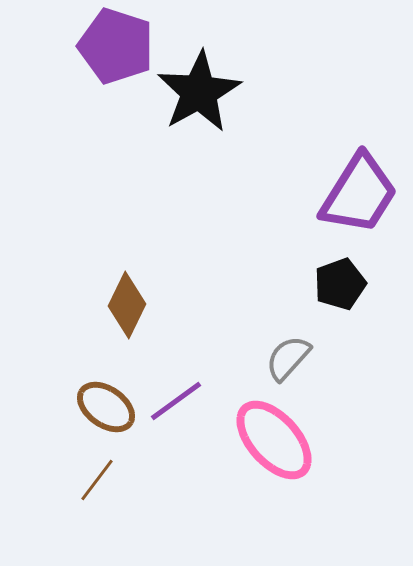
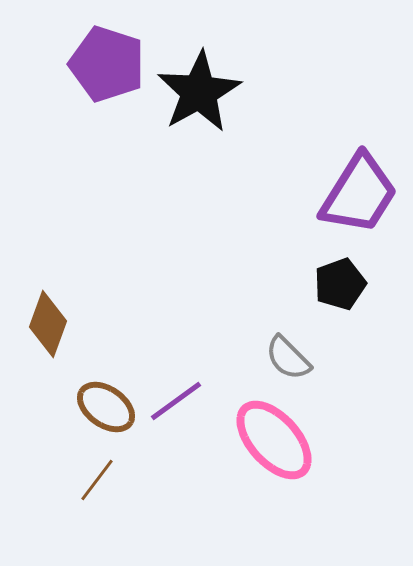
purple pentagon: moved 9 px left, 18 px down
brown diamond: moved 79 px left, 19 px down; rotated 6 degrees counterclockwise
gray semicircle: rotated 87 degrees counterclockwise
